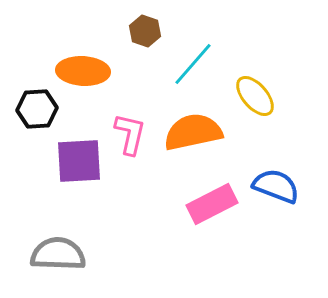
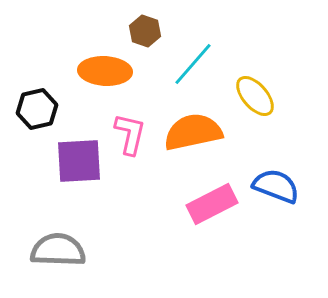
orange ellipse: moved 22 px right
black hexagon: rotated 9 degrees counterclockwise
gray semicircle: moved 4 px up
